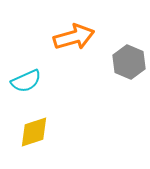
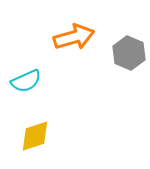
gray hexagon: moved 9 px up
yellow diamond: moved 1 px right, 4 px down
